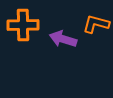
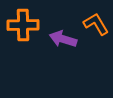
orange L-shape: rotated 44 degrees clockwise
